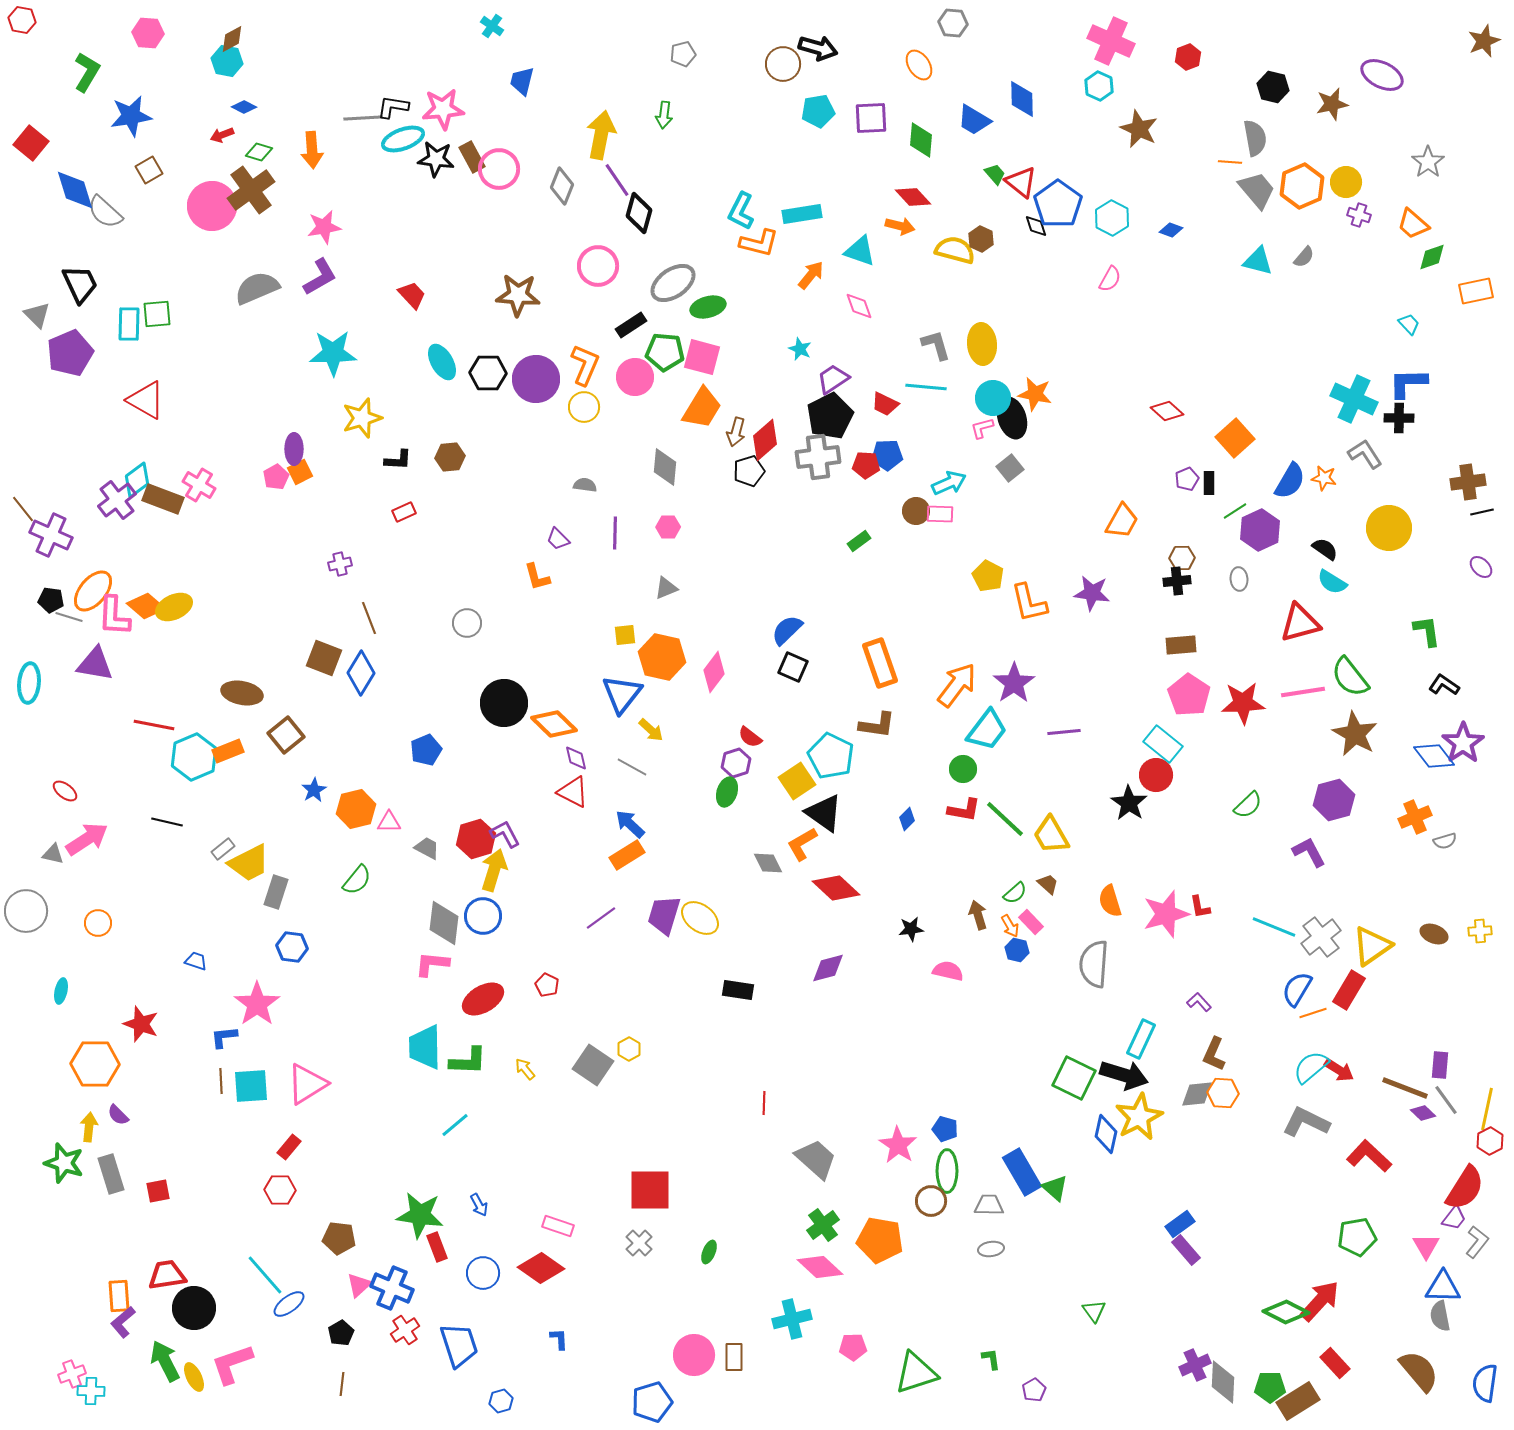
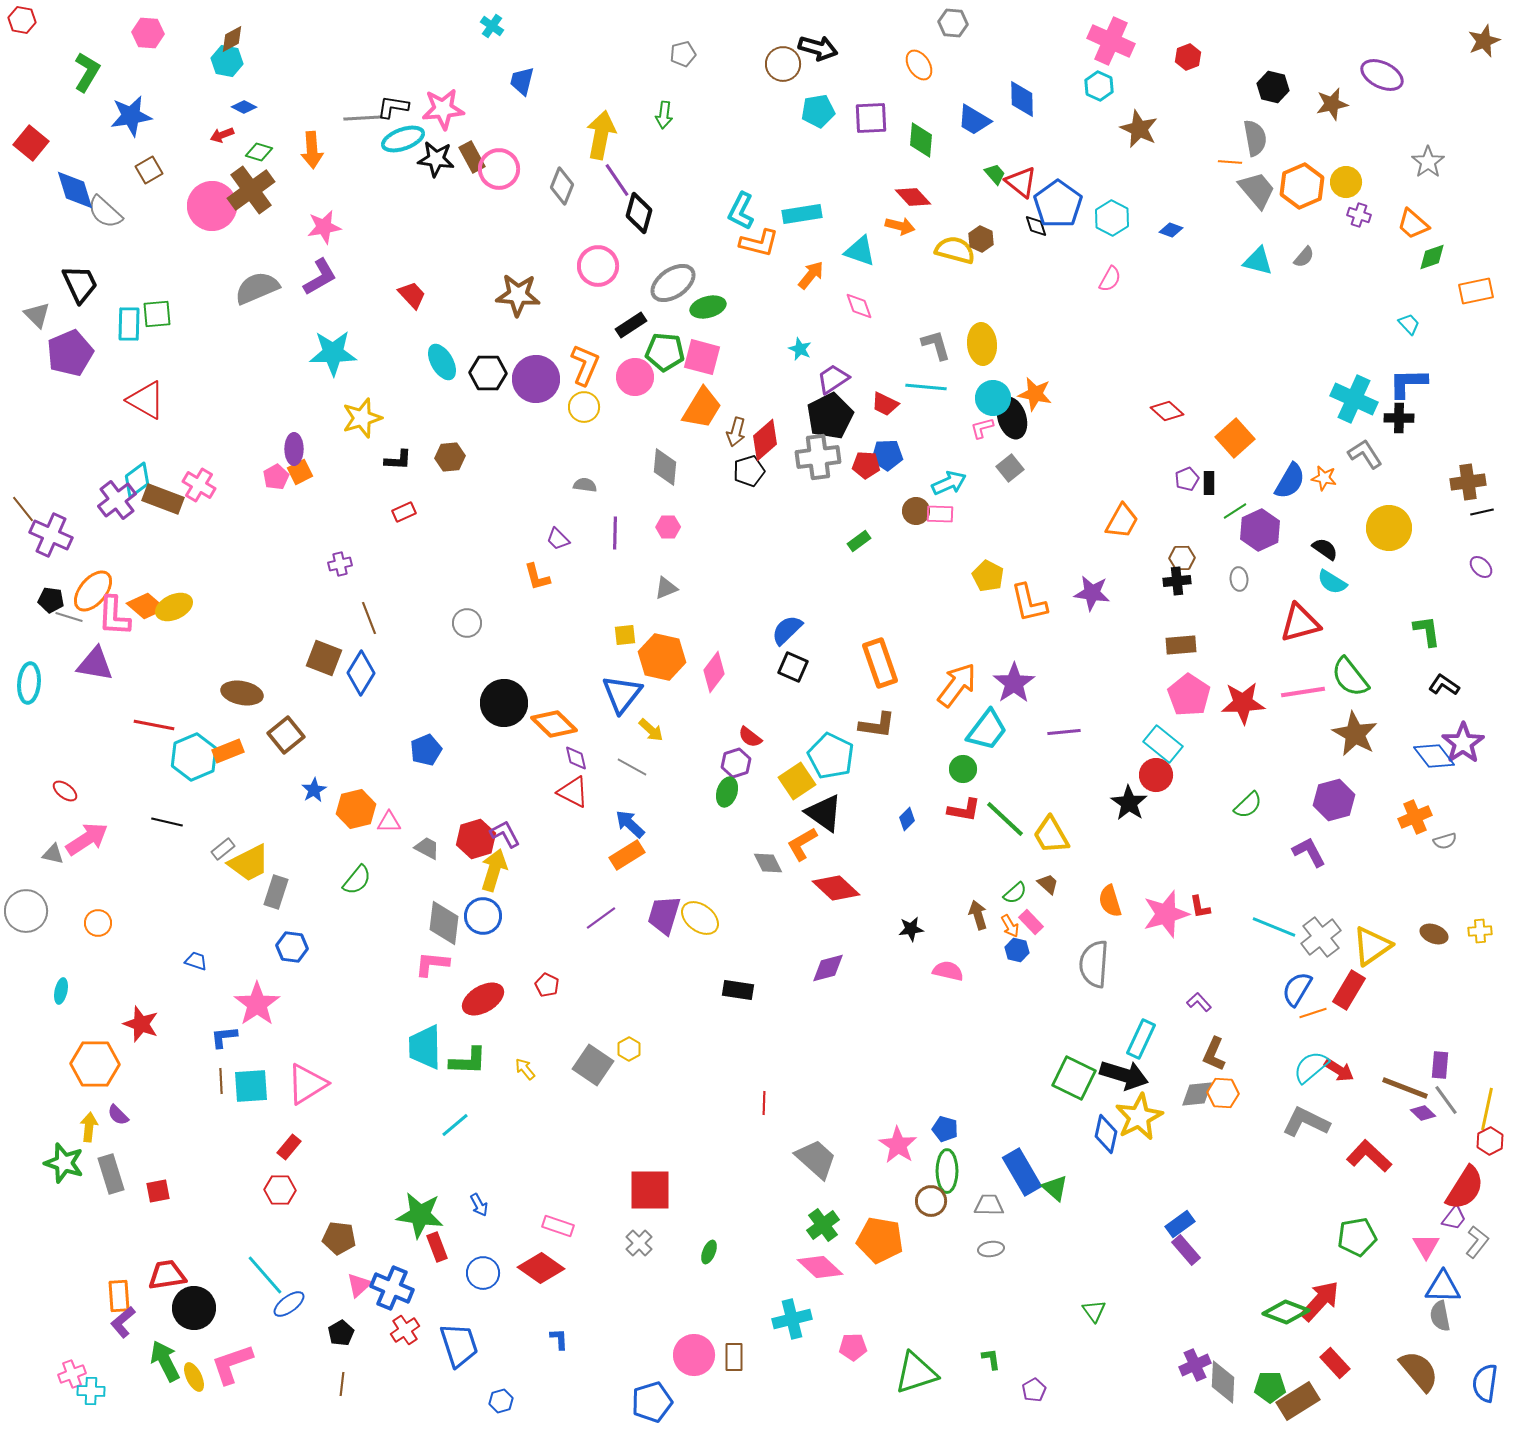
green diamond at (1286, 1312): rotated 6 degrees counterclockwise
